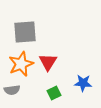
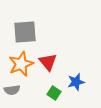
red triangle: rotated 12 degrees counterclockwise
blue star: moved 7 px left, 1 px up; rotated 18 degrees counterclockwise
green square: rotated 32 degrees counterclockwise
